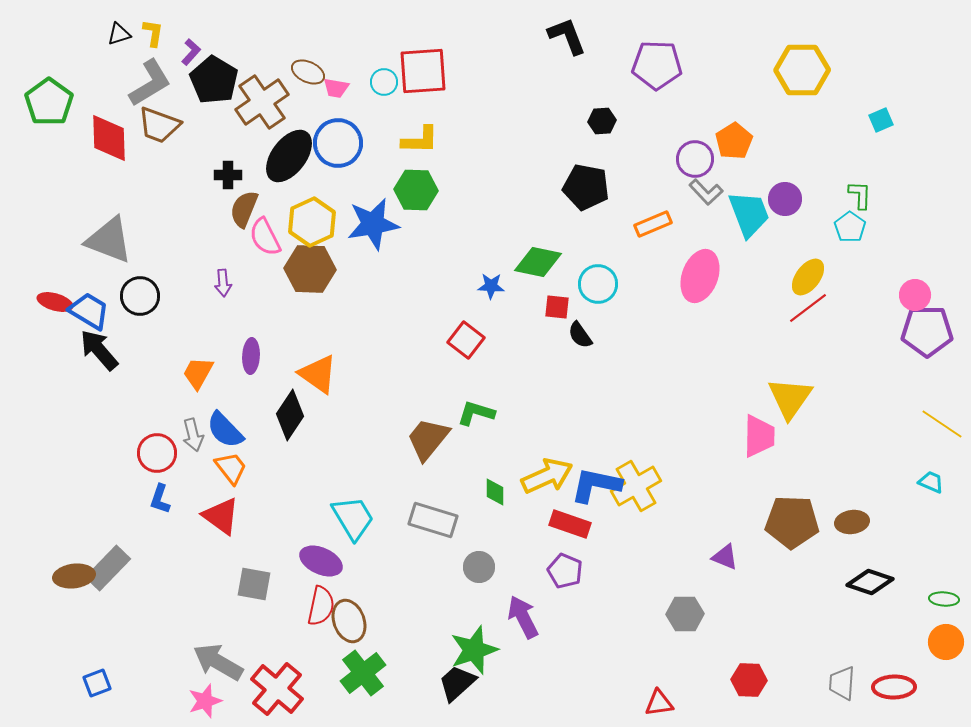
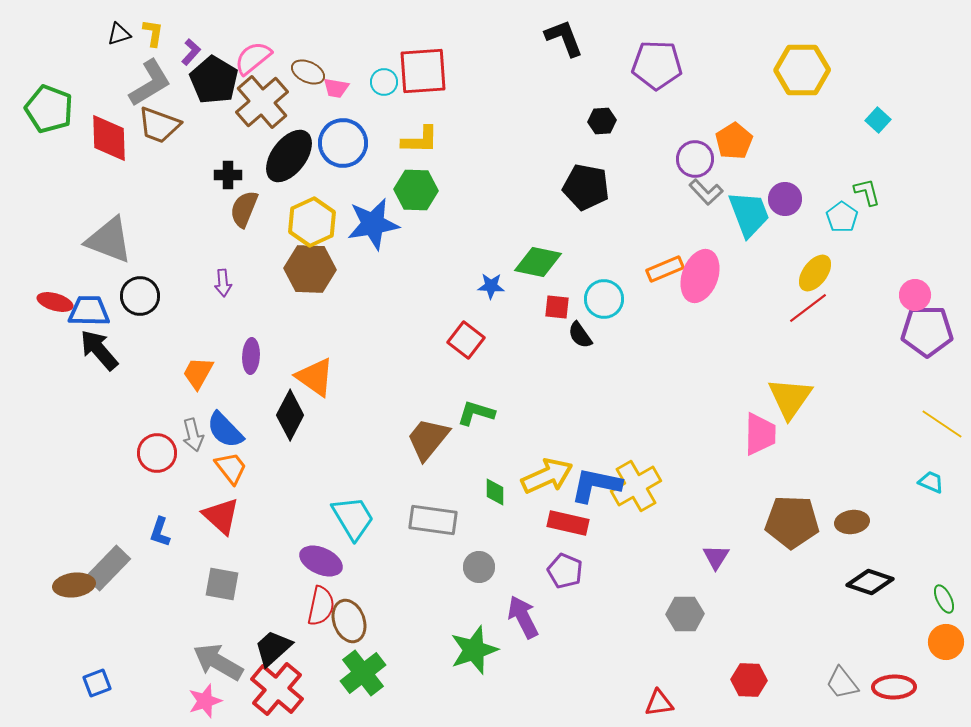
black L-shape at (567, 36): moved 3 px left, 2 px down
green pentagon at (49, 102): moved 7 px down; rotated 15 degrees counterclockwise
brown cross at (262, 102): rotated 6 degrees counterclockwise
cyan square at (881, 120): moved 3 px left; rotated 25 degrees counterclockwise
blue circle at (338, 143): moved 5 px right
green L-shape at (860, 195): moved 7 px right, 3 px up; rotated 16 degrees counterclockwise
orange rectangle at (653, 224): moved 12 px right, 45 px down
cyan pentagon at (850, 227): moved 8 px left, 10 px up
pink semicircle at (265, 237): moved 12 px left, 179 px up; rotated 78 degrees clockwise
yellow ellipse at (808, 277): moved 7 px right, 4 px up
cyan circle at (598, 284): moved 6 px right, 15 px down
blue trapezoid at (89, 311): rotated 30 degrees counterclockwise
orange triangle at (318, 374): moved 3 px left, 3 px down
black diamond at (290, 415): rotated 6 degrees counterclockwise
pink trapezoid at (759, 436): moved 1 px right, 2 px up
blue L-shape at (160, 499): moved 33 px down
red triangle at (221, 516): rotated 6 degrees clockwise
gray rectangle at (433, 520): rotated 9 degrees counterclockwise
red rectangle at (570, 524): moved 2 px left, 1 px up; rotated 6 degrees counterclockwise
purple triangle at (725, 557): moved 9 px left; rotated 40 degrees clockwise
brown ellipse at (74, 576): moved 9 px down
gray square at (254, 584): moved 32 px left
green ellipse at (944, 599): rotated 60 degrees clockwise
black trapezoid at (457, 683): moved 184 px left, 35 px up
gray trapezoid at (842, 683): rotated 42 degrees counterclockwise
